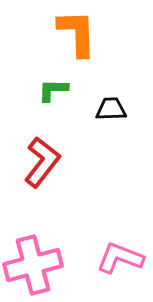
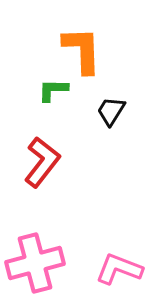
orange L-shape: moved 5 px right, 17 px down
black trapezoid: moved 2 px down; rotated 56 degrees counterclockwise
pink L-shape: moved 1 px left, 11 px down
pink cross: moved 2 px right, 2 px up
